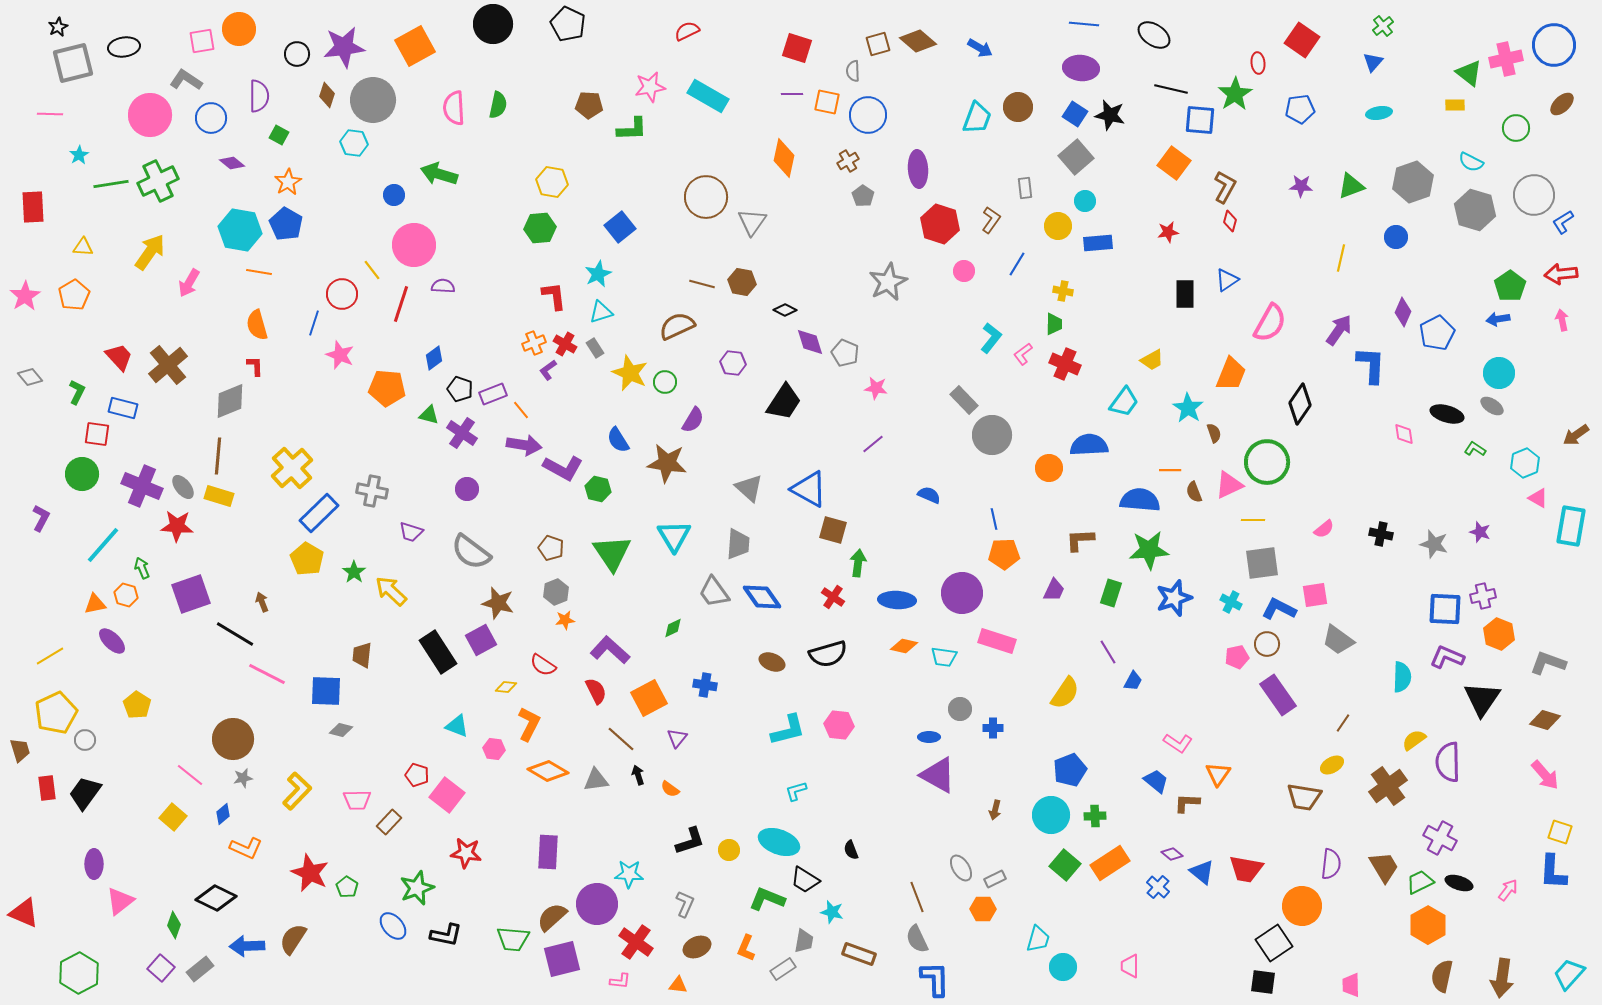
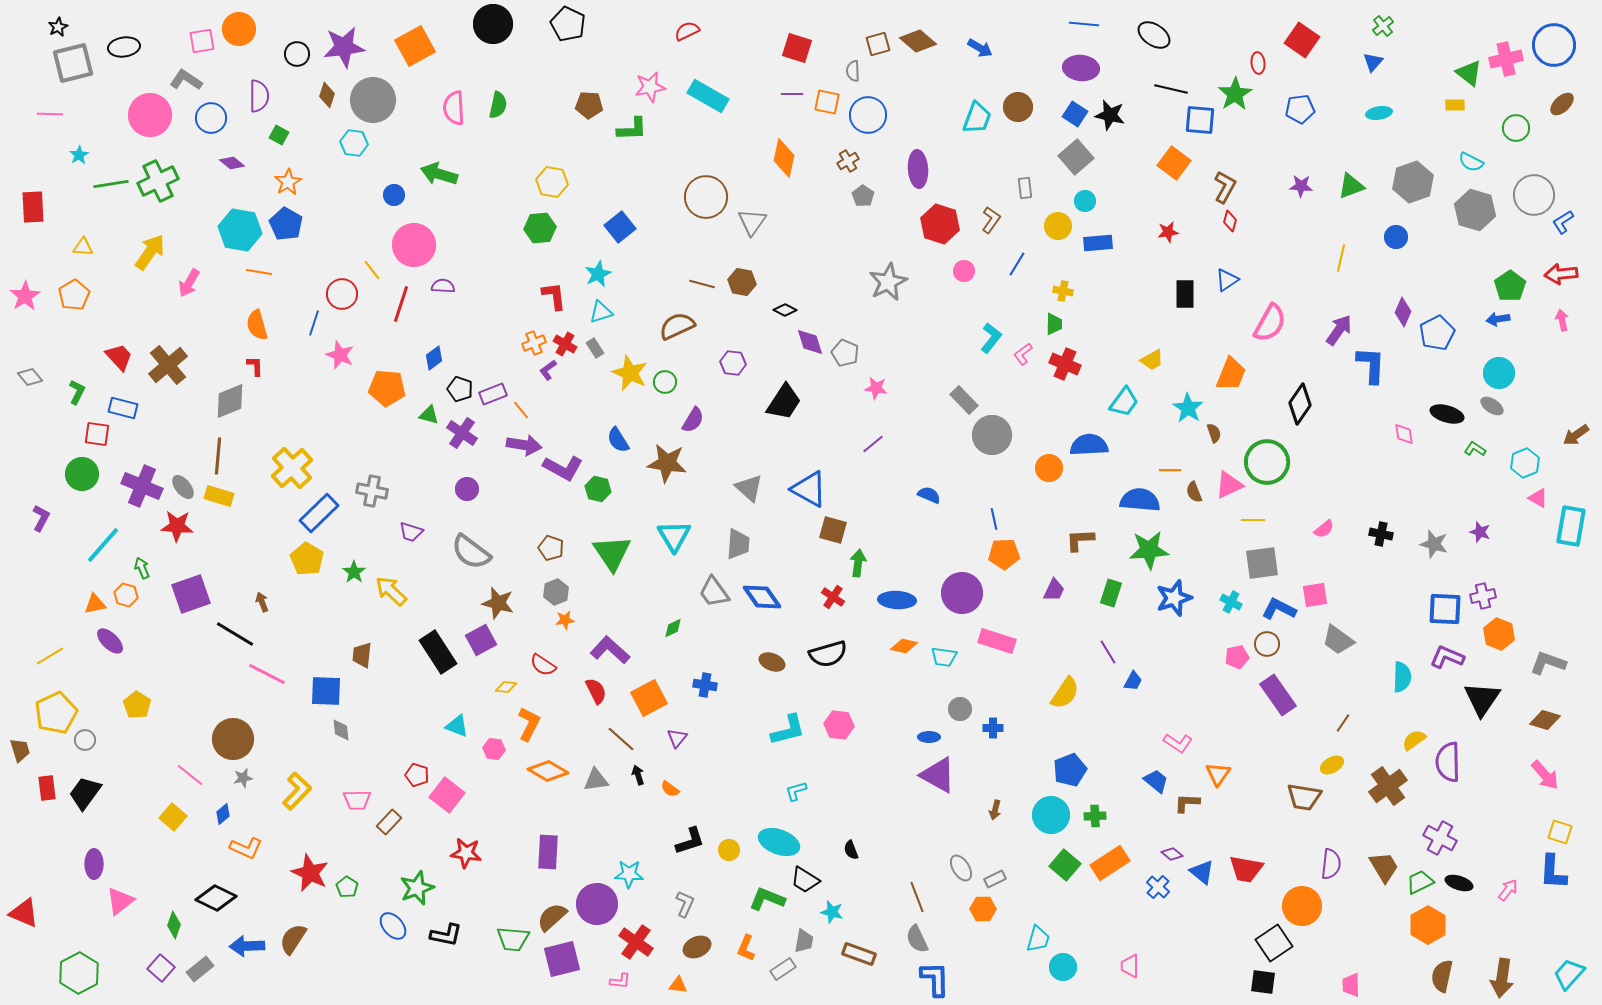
purple ellipse at (112, 641): moved 2 px left
gray diamond at (341, 730): rotated 70 degrees clockwise
